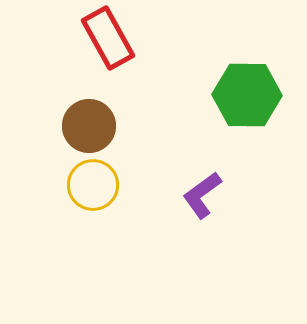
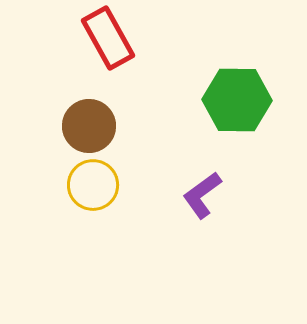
green hexagon: moved 10 px left, 5 px down
